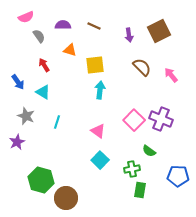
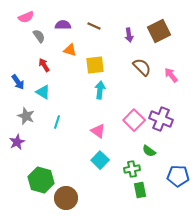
green rectangle: rotated 21 degrees counterclockwise
